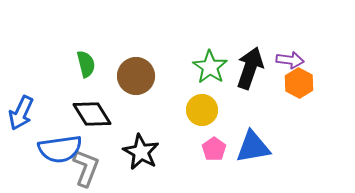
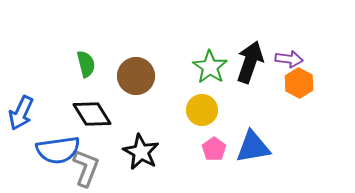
purple arrow: moved 1 px left, 1 px up
black arrow: moved 6 px up
blue semicircle: moved 2 px left, 1 px down
